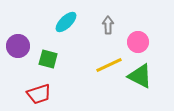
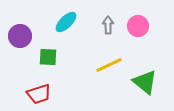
pink circle: moved 16 px up
purple circle: moved 2 px right, 10 px up
green square: moved 2 px up; rotated 12 degrees counterclockwise
green triangle: moved 5 px right, 6 px down; rotated 12 degrees clockwise
